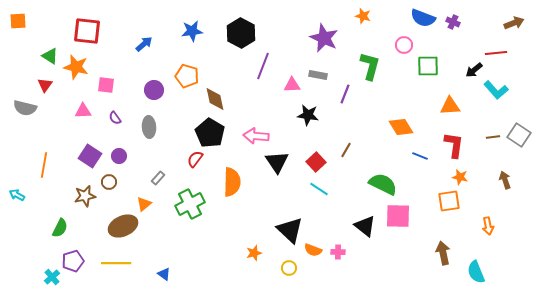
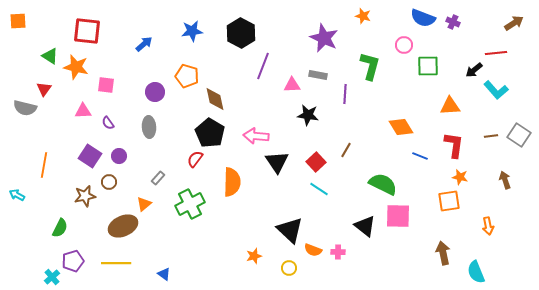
brown arrow at (514, 23): rotated 12 degrees counterclockwise
red triangle at (45, 85): moved 1 px left, 4 px down
purple circle at (154, 90): moved 1 px right, 2 px down
purple line at (345, 94): rotated 18 degrees counterclockwise
purple semicircle at (115, 118): moved 7 px left, 5 px down
brown line at (493, 137): moved 2 px left, 1 px up
orange star at (254, 253): moved 3 px down
